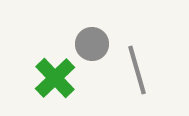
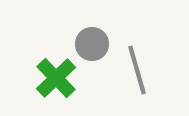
green cross: moved 1 px right
